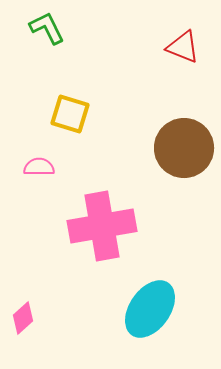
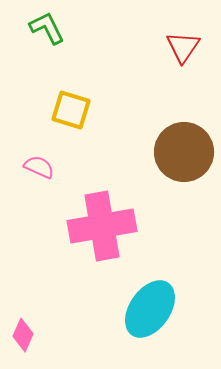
red triangle: rotated 42 degrees clockwise
yellow square: moved 1 px right, 4 px up
brown circle: moved 4 px down
pink semicircle: rotated 24 degrees clockwise
pink diamond: moved 17 px down; rotated 24 degrees counterclockwise
